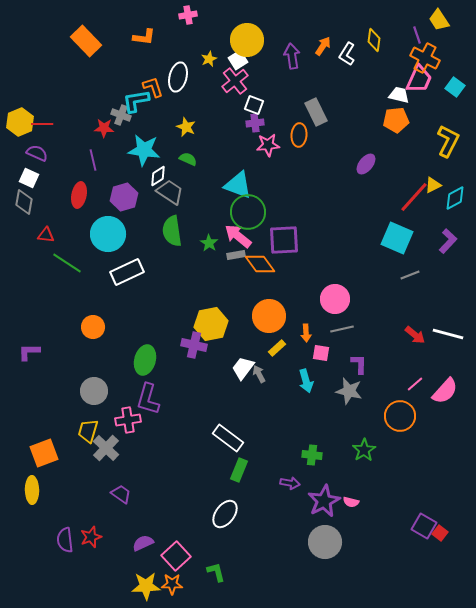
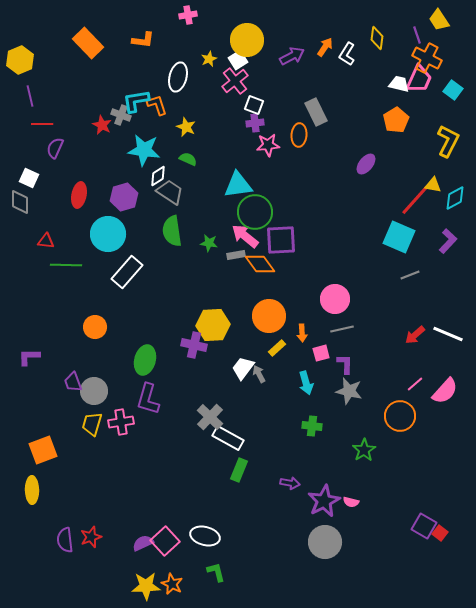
orange L-shape at (144, 37): moved 1 px left, 3 px down
yellow diamond at (374, 40): moved 3 px right, 2 px up
orange rectangle at (86, 41): moved 2 px right, 2 px down
orange arrow at (323, 46): moved 2 px right, 1 px down
purple arrow at (292, 56): rotated 70 degrees clockwise
orange cross at (425, 58): moved 2 px right
orange L-shape at (153, 87): moved 4 px right, 18 px down
cyan square at (455, 87): moved 2 px left, 3 px down
white trapezoid at (399, 95): moved 11 px up
orange pentagon at (396, 120): rotated 25 degrees counterclockwise
yellow hexagon at (20, 122): moved 62 px up
red star at (104, 128): moved 2 px left, 3 px up; rotated 24 degrees clockwise
purple semicircle at (37, 153): moved 18 px right, 5 px up; rotated 90 degrees counterclockwise
purple line at (93, 160): moved 63 px left, 64 px up
cyan triangle at (238, 185): rotated 28 degrees counterclockwise
yellow triangle at (433, 185): rotated 36 degrees clockwise
red line at (414, 197): moved 1 px right, 3 px down
gray diamond at (24, 202): moved 4 px left; rotated 10 degrees counterclockwise
green circle at (248, 212): moved 7 px right
red triangle at (46, 235): moved 6 px down
pink arrow at (238, 236): moved 7 px right
cyan square at (397, 238): moved 2 px right, 1 px up
purple square at (284, 240): moved 3 px left
green star at (209, 243): rotated 24 degrees counterclockwise
green line at (67, 263): moved 1 px left, 2 px down; rotated 32 degrees counterclockwise
white rectangle at (127, 272): rotated 24 degrees counterclockwise
yellow hexagon at (211, 324): moved 2 px right, 1 px down; rotated 8 degrees clockwise
orange circle at (93, 327): moved 2 px right
orange arrow at (306, 333): moved 4 px left
white line at (448, 334): rotated 8 degrees clockwise
red arrow at (415, 335): rotated 100 degrees clockwise
purple L-shape at (29, 352): moved 5 px down
pink square at (321, 353): rotated 24 degrees counterclockwise
purple L-shape at (359, 364): moved 14 px left
cyan arrow at (306, 381): moved 2 px down
pink cross at (128, 420): moved 7 px left, 2 px down
yellow trapezoid at (88, 431): moved 4 px right, 7 px up
white rectangle at (228, 438): rotated 8 degrees counterclockwise
gray cross at (106, 448): moved 104 px right, 31 px up
orange square at (44, 453): moved 1 px left, 3 px up
green cross at (312, 455): moved 29 px up
purple trapezoid at (121, 494): moved 48 px left, 112 px up; rotated 145 degrees counterclockwise
white ellipse at (225, 514): moved 20 px left, 22 px down; rotated 68 degrees clockwise
pink square at (176, 556): moved 11 px left, 15 px up
orange star at (172, 584): rotated 25 degrees clockwise
